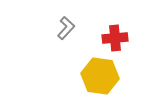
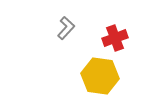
red cross: rotated 15 degrees counterclockwise
